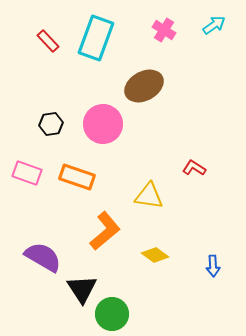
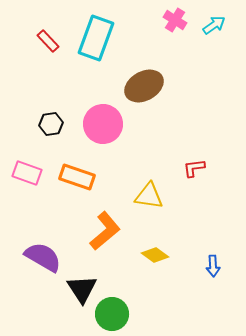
pink cross: moved 11 px right, 10 px up
red L-shape: rotated 40 degrees counterclockwise
